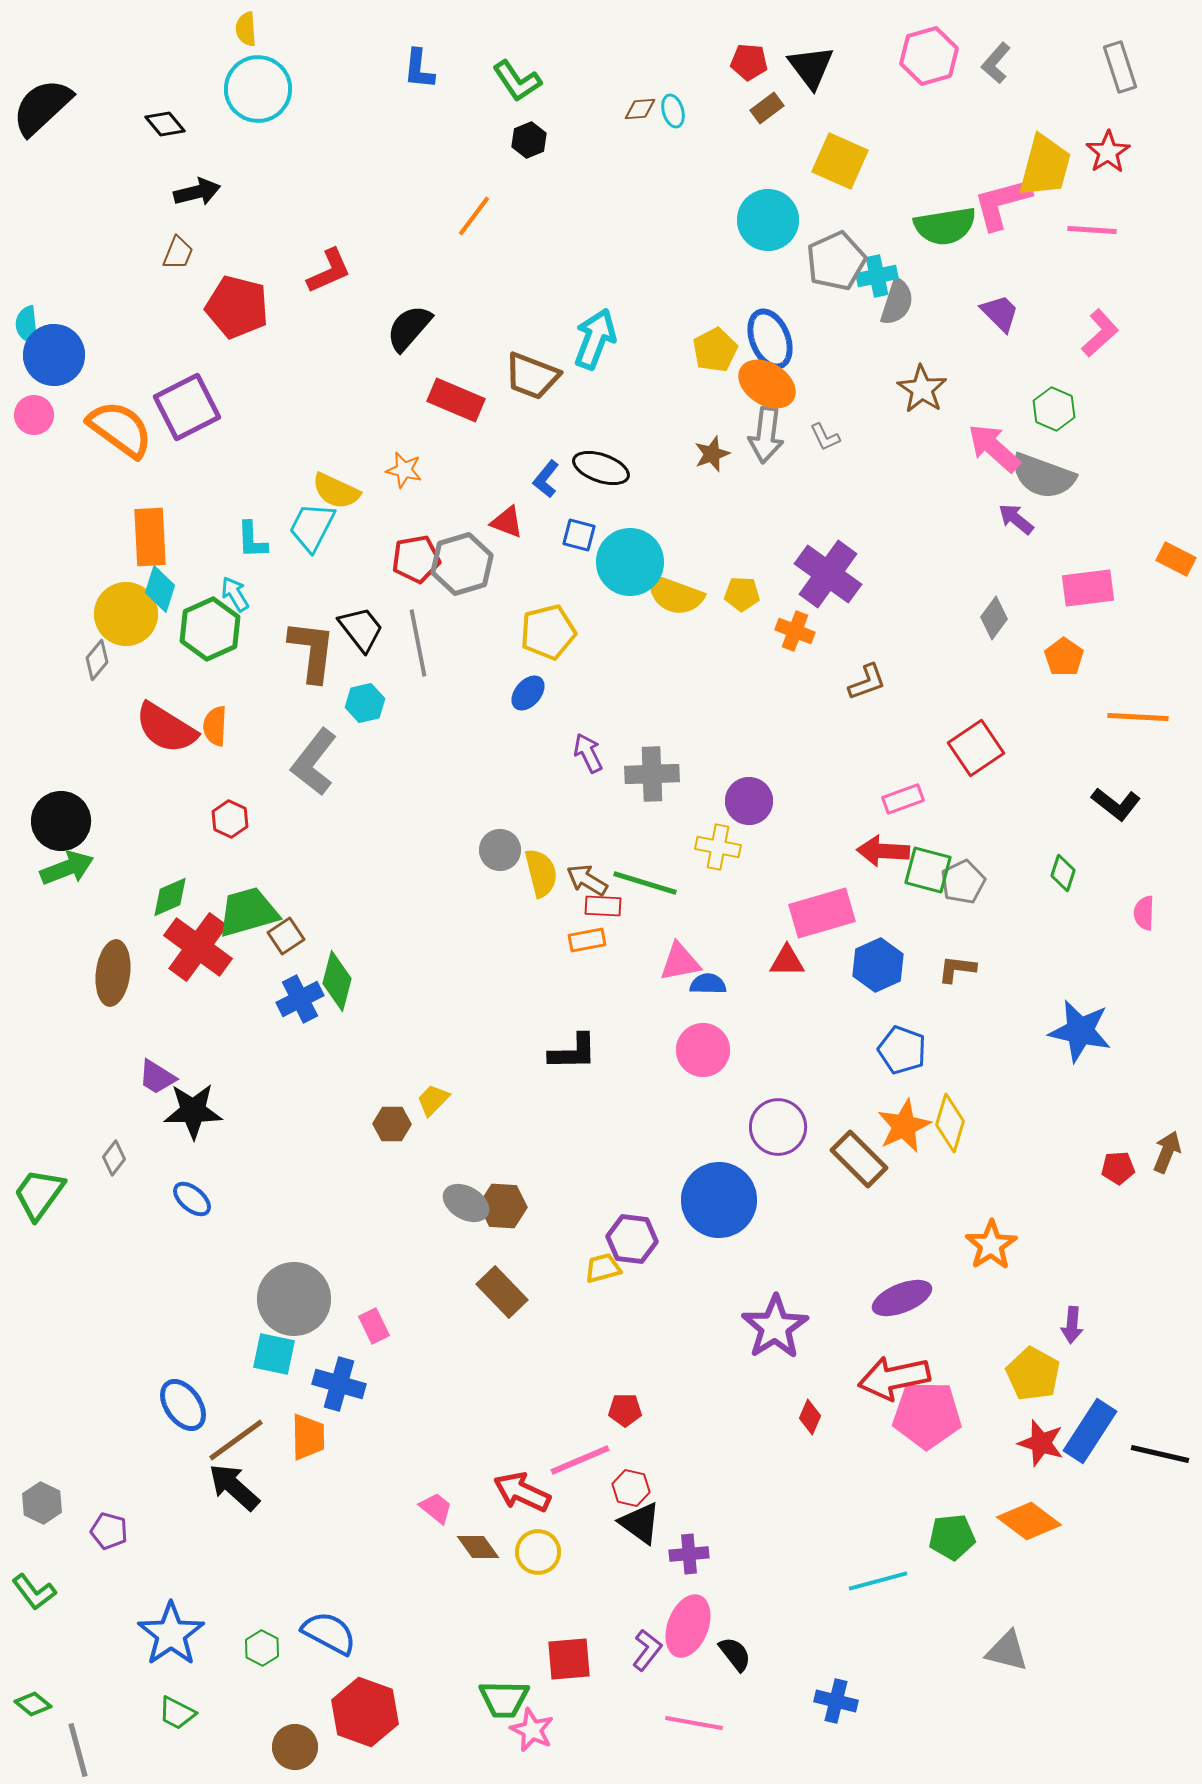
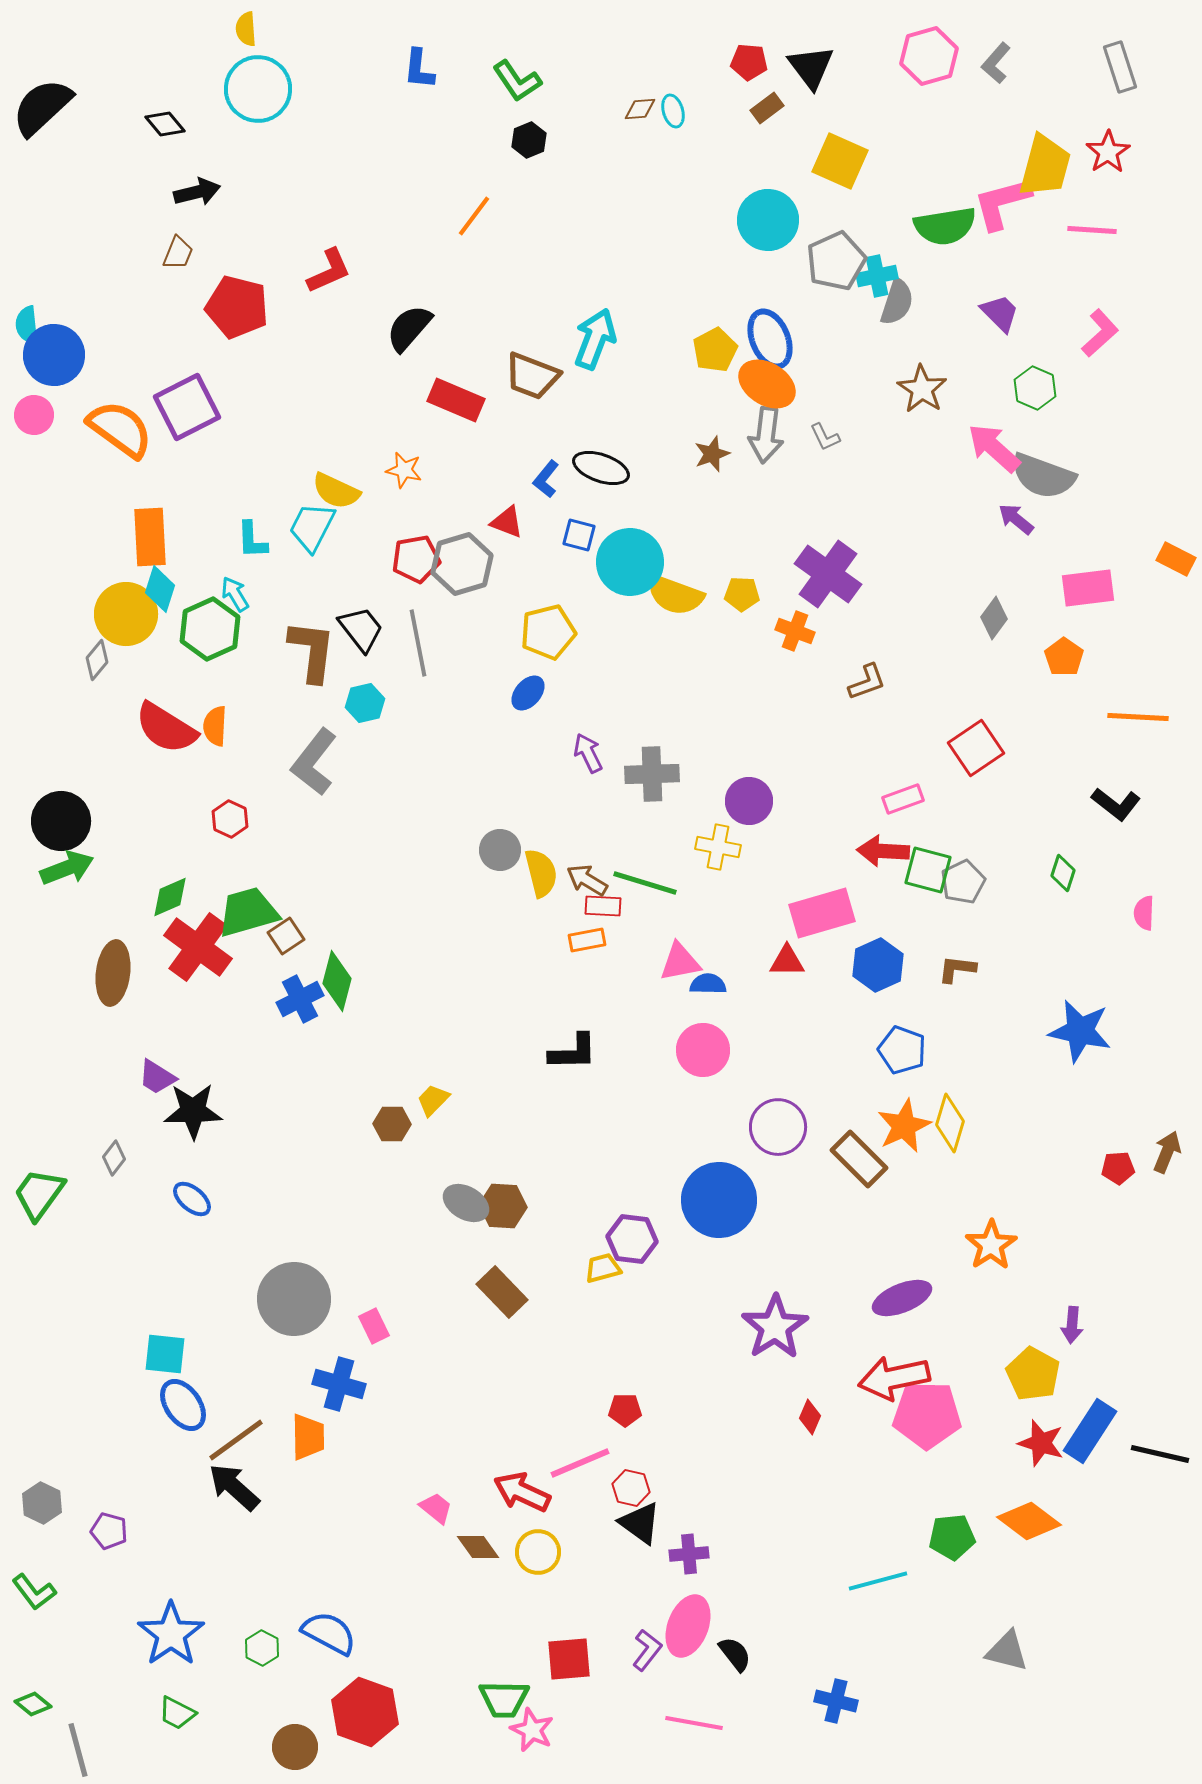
green hexagon at (1054, 409): moved 19 px left, 21 px up
cyan square at (274, 1354): moved 109 px left; rotated 6 degrees counterclockwise
pink line at (580, 1460): moved 3 px down
